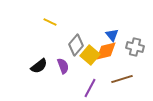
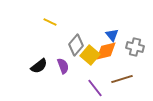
purple line: moved 5 px right; rotated 66 degrees counterclockwise
